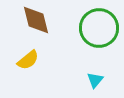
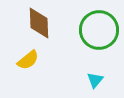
brown diamond: moved 3 px right, 3 px down; rotated 12 degrees clockwise
green circle: moved 2 px down
